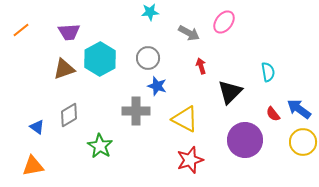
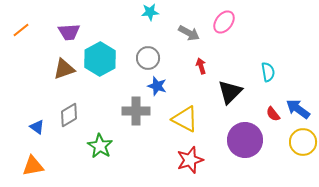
blue arrow: moved 1 px left
